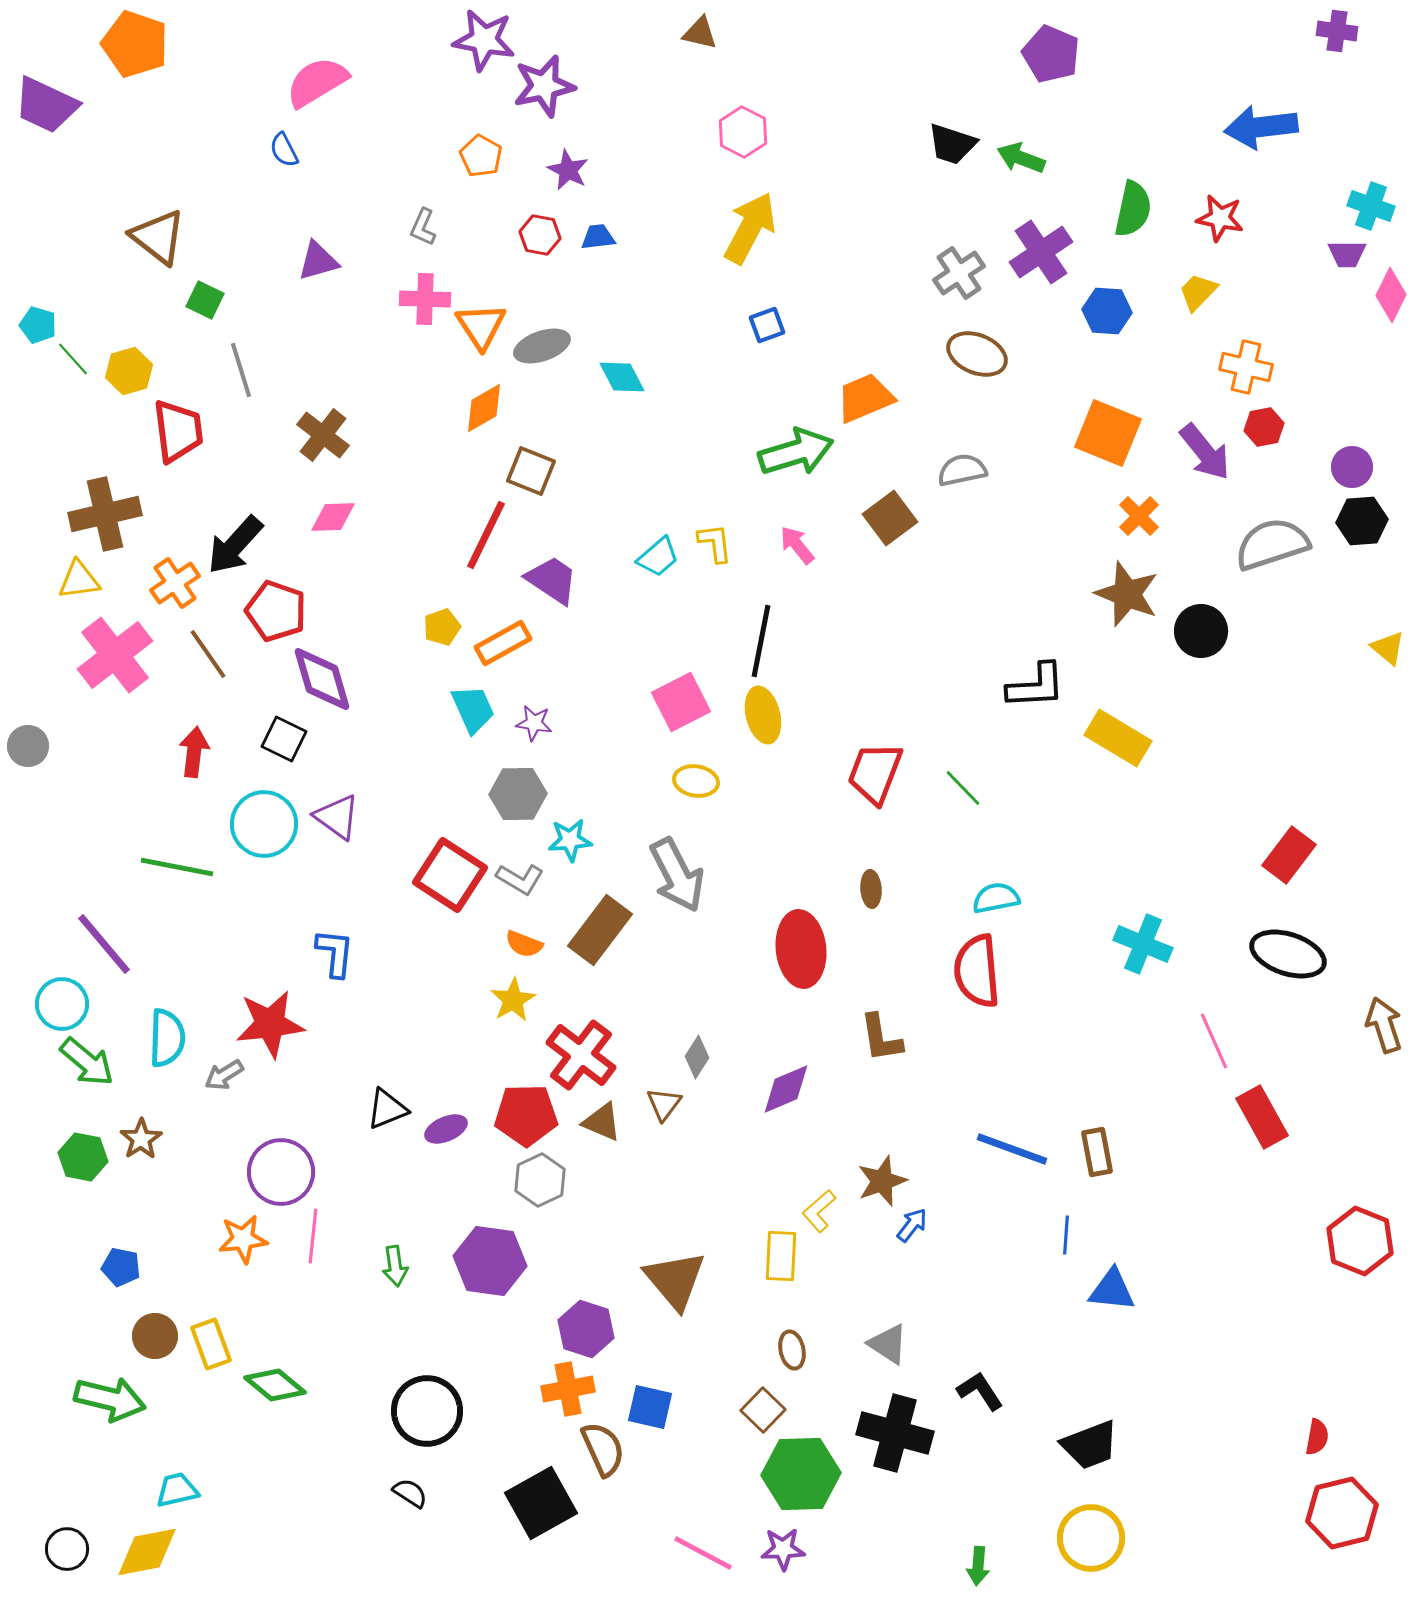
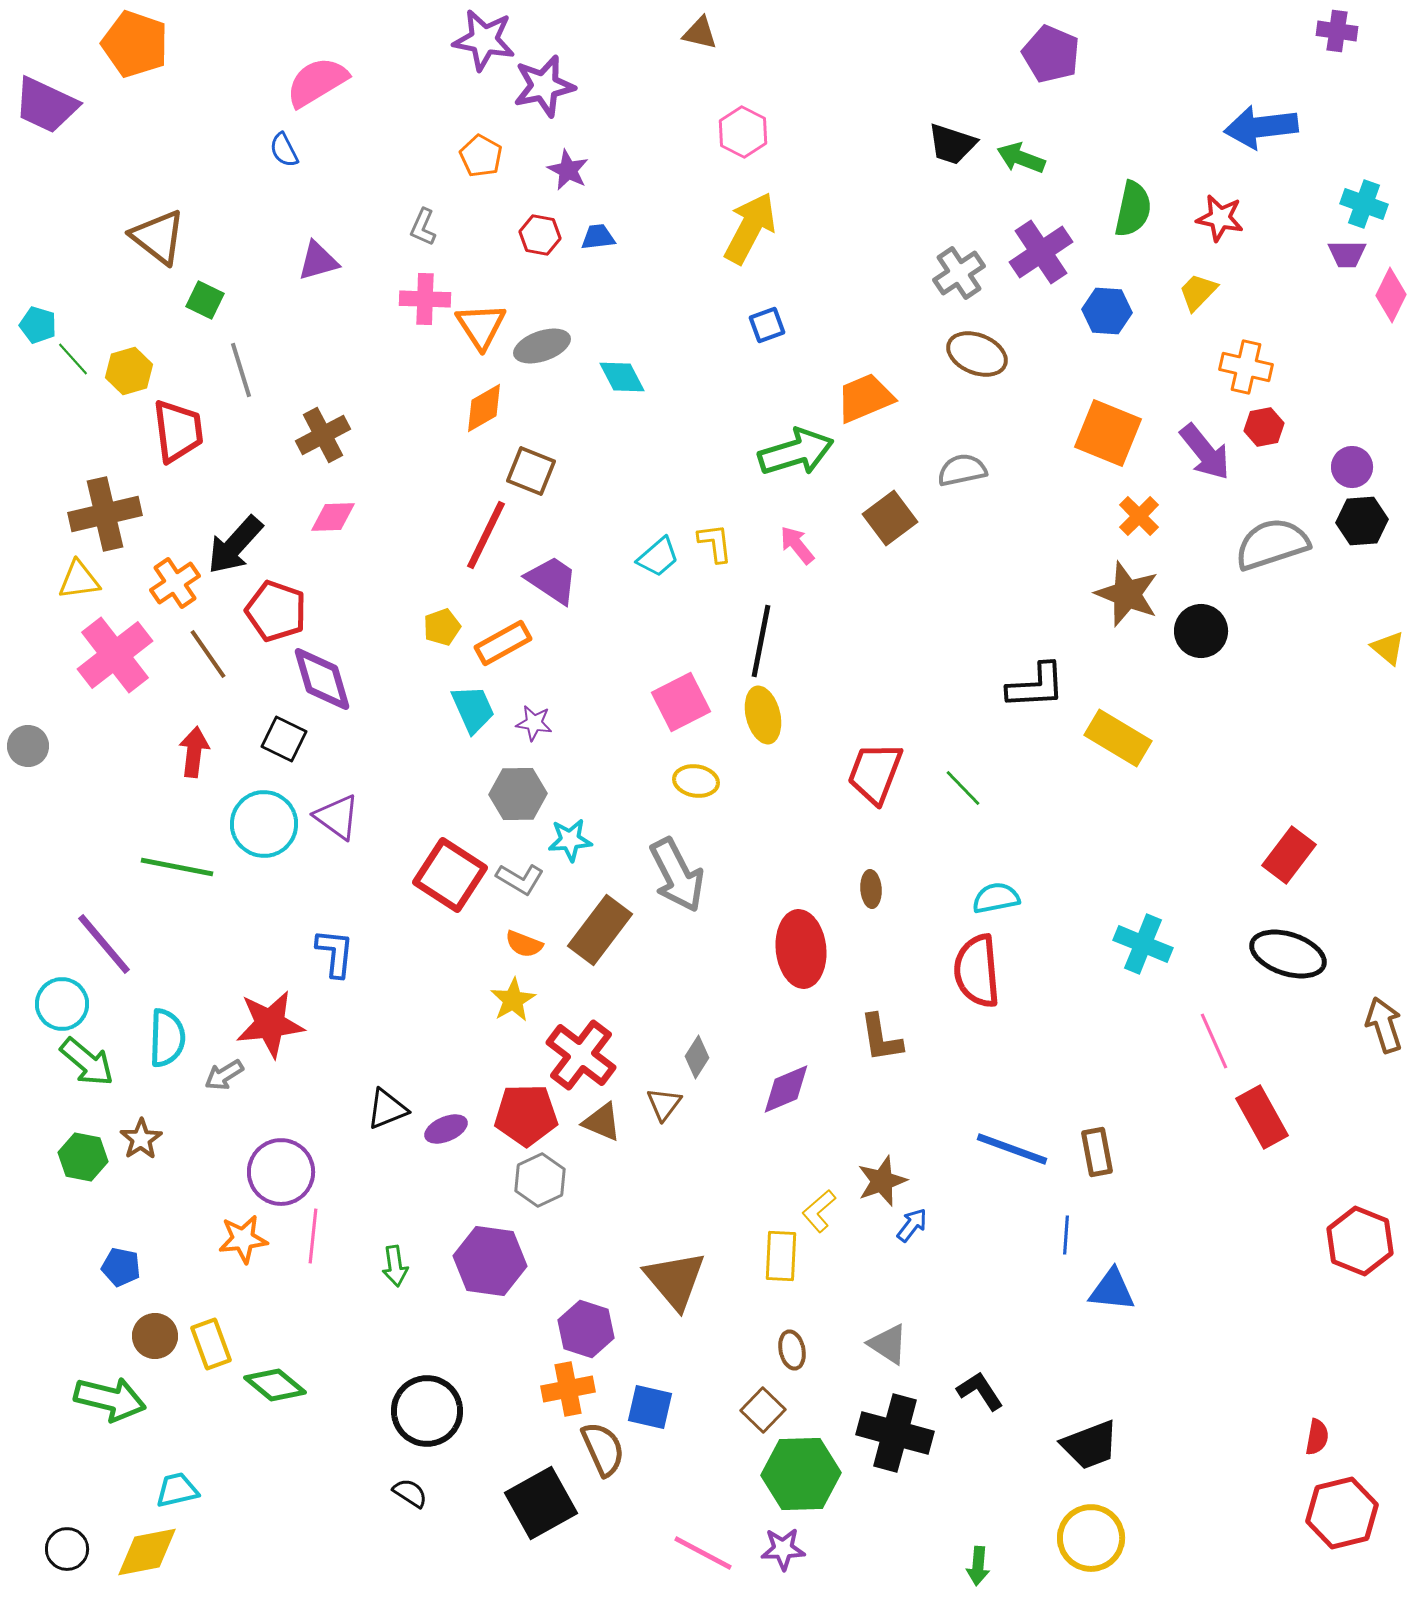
cyan cross at (1371, 206): moved 7 px left, 2 px up
brown cross at (323, 435): rotated 24 degrees clockwise
